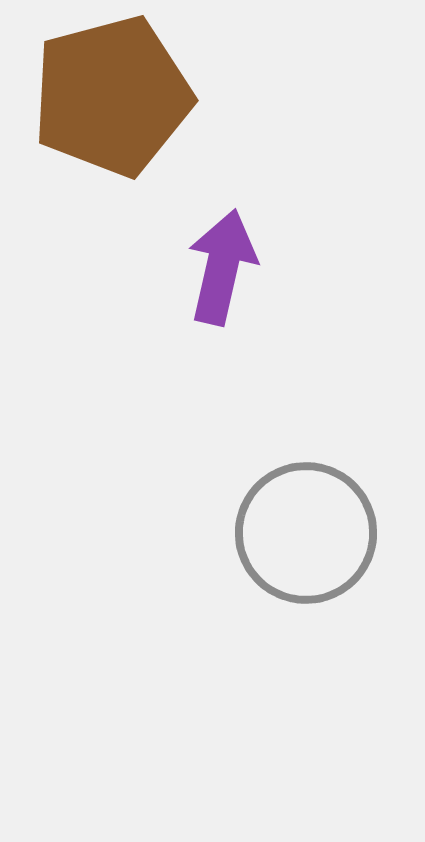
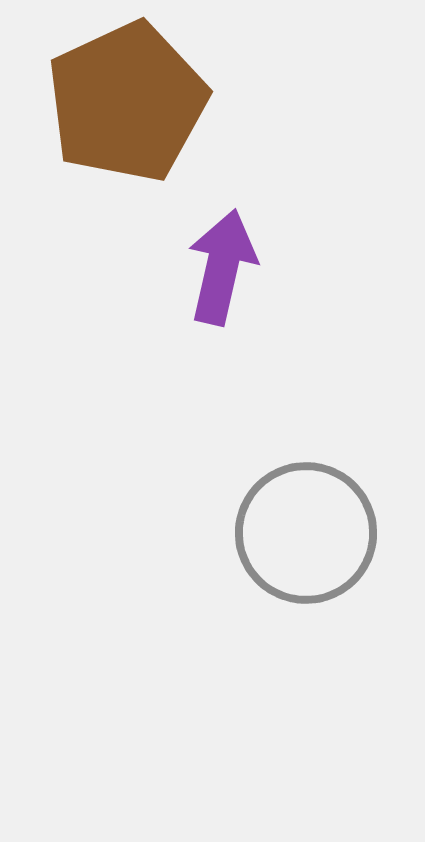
brown pentagon: moved 15 px right, 6 px down; rotated 10 degrees counterclockwise
